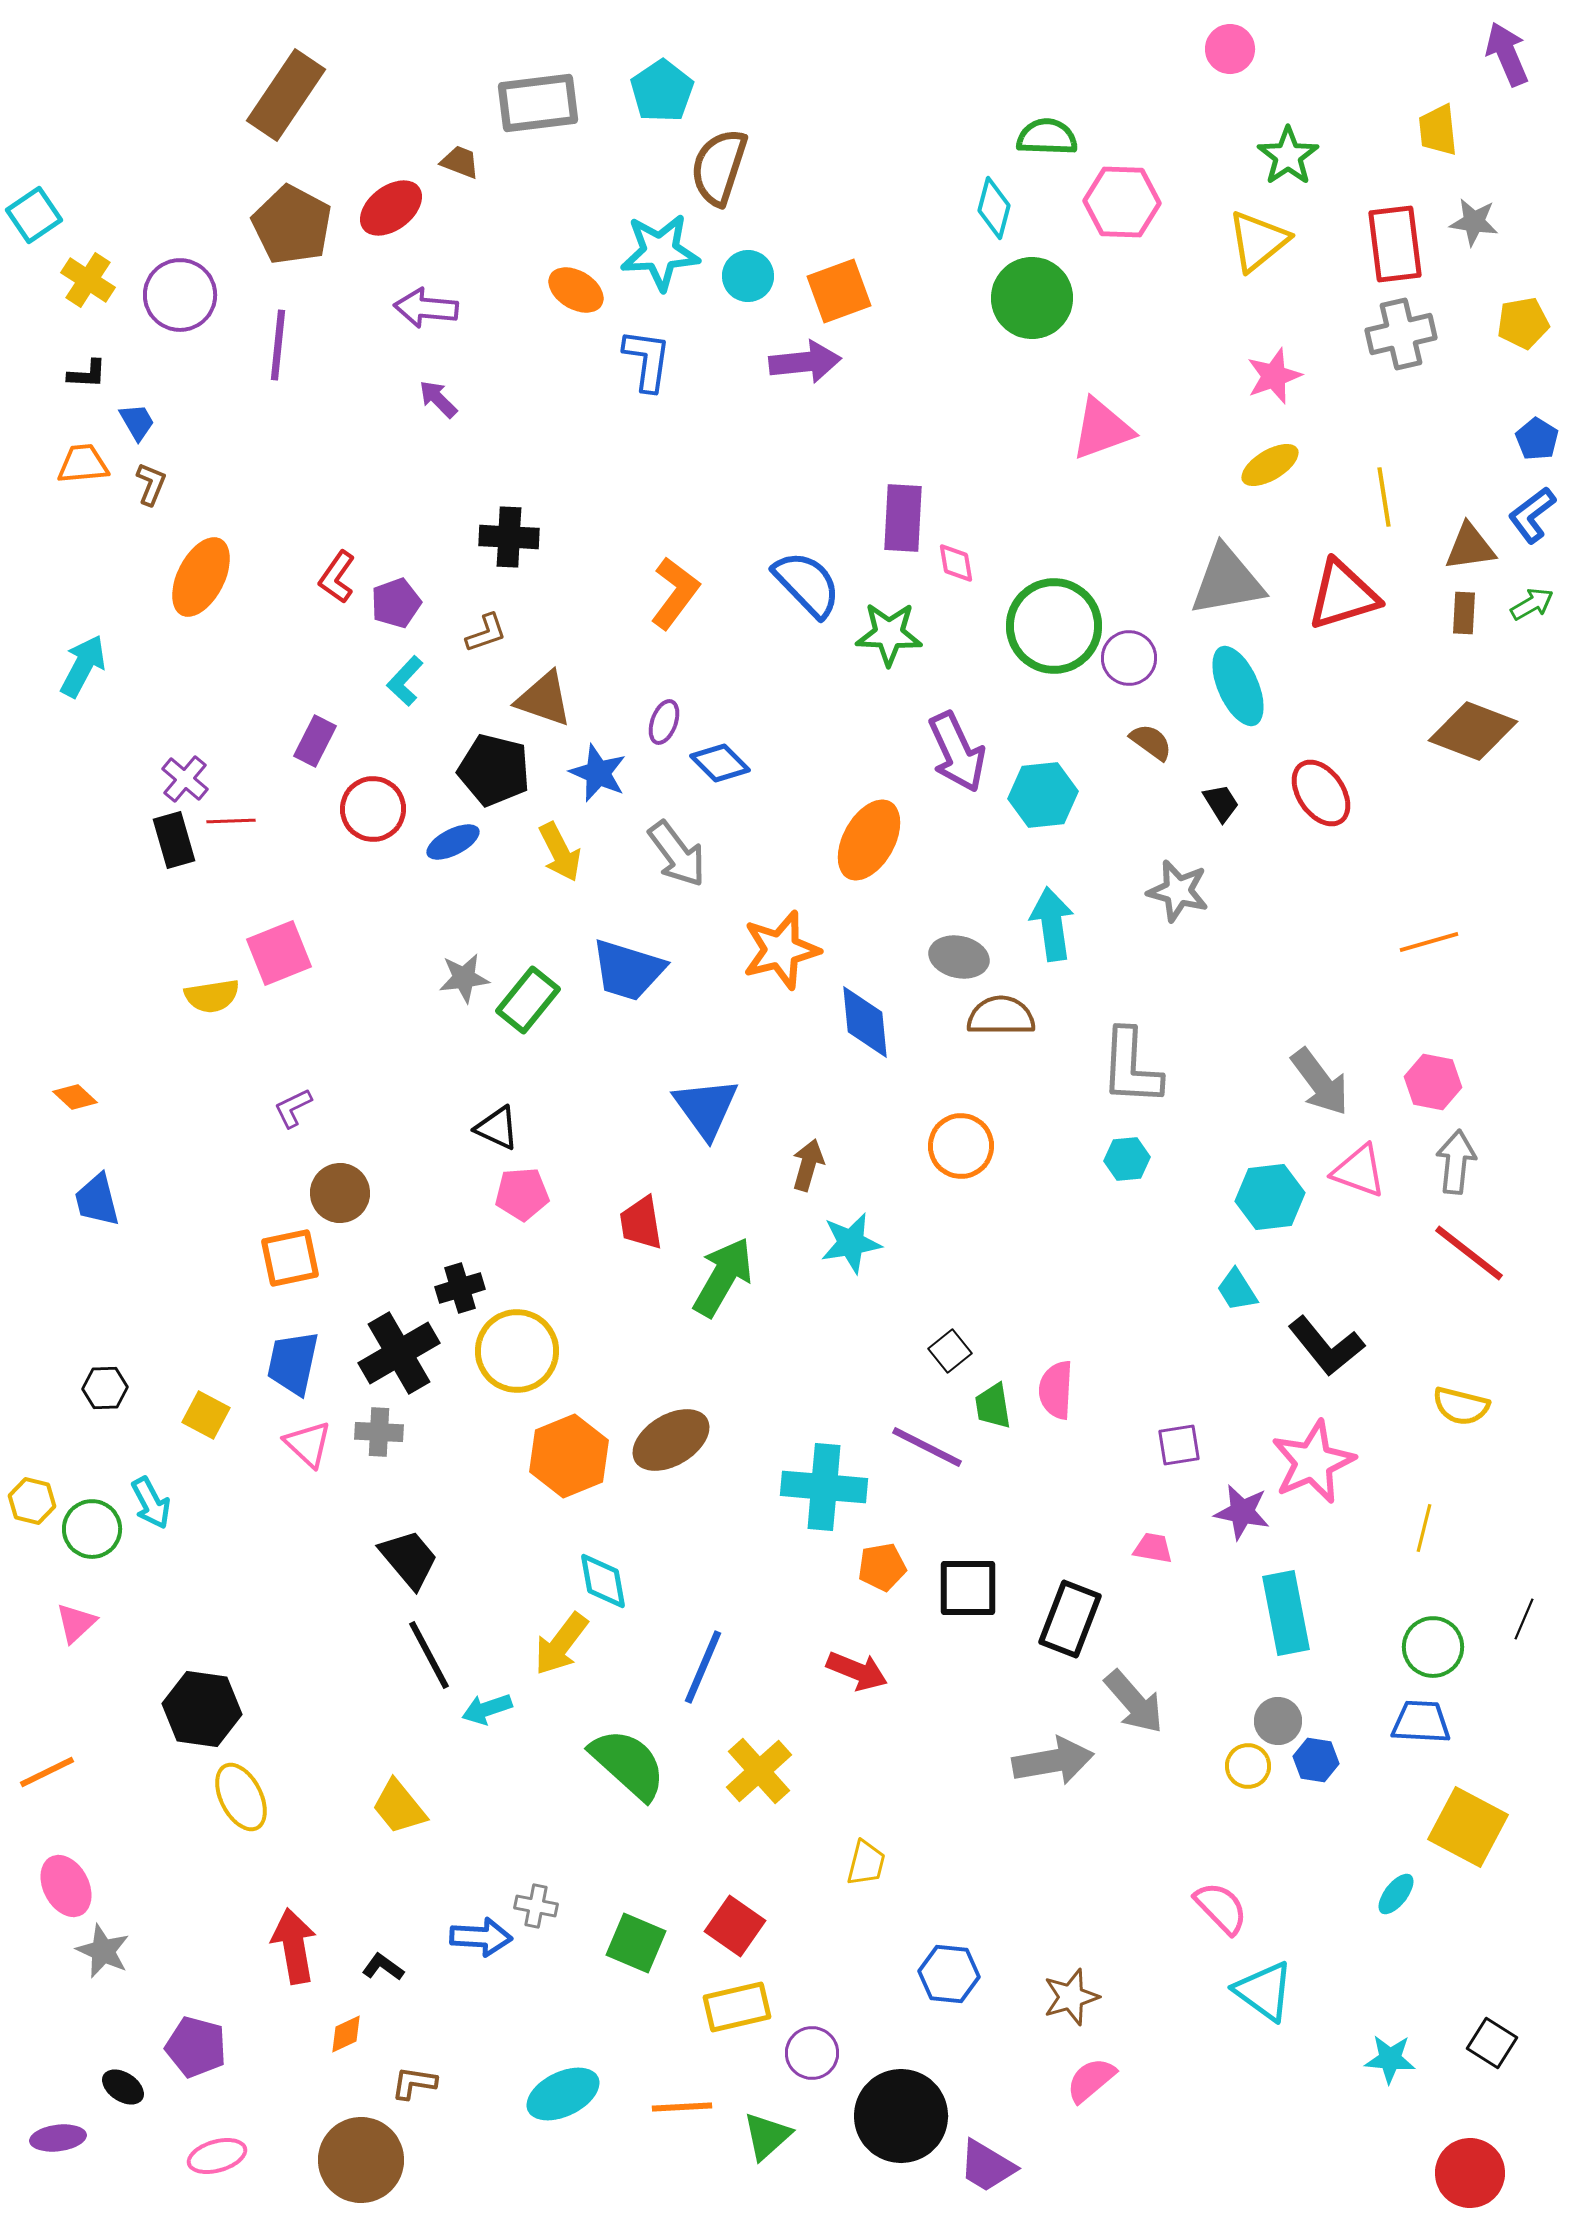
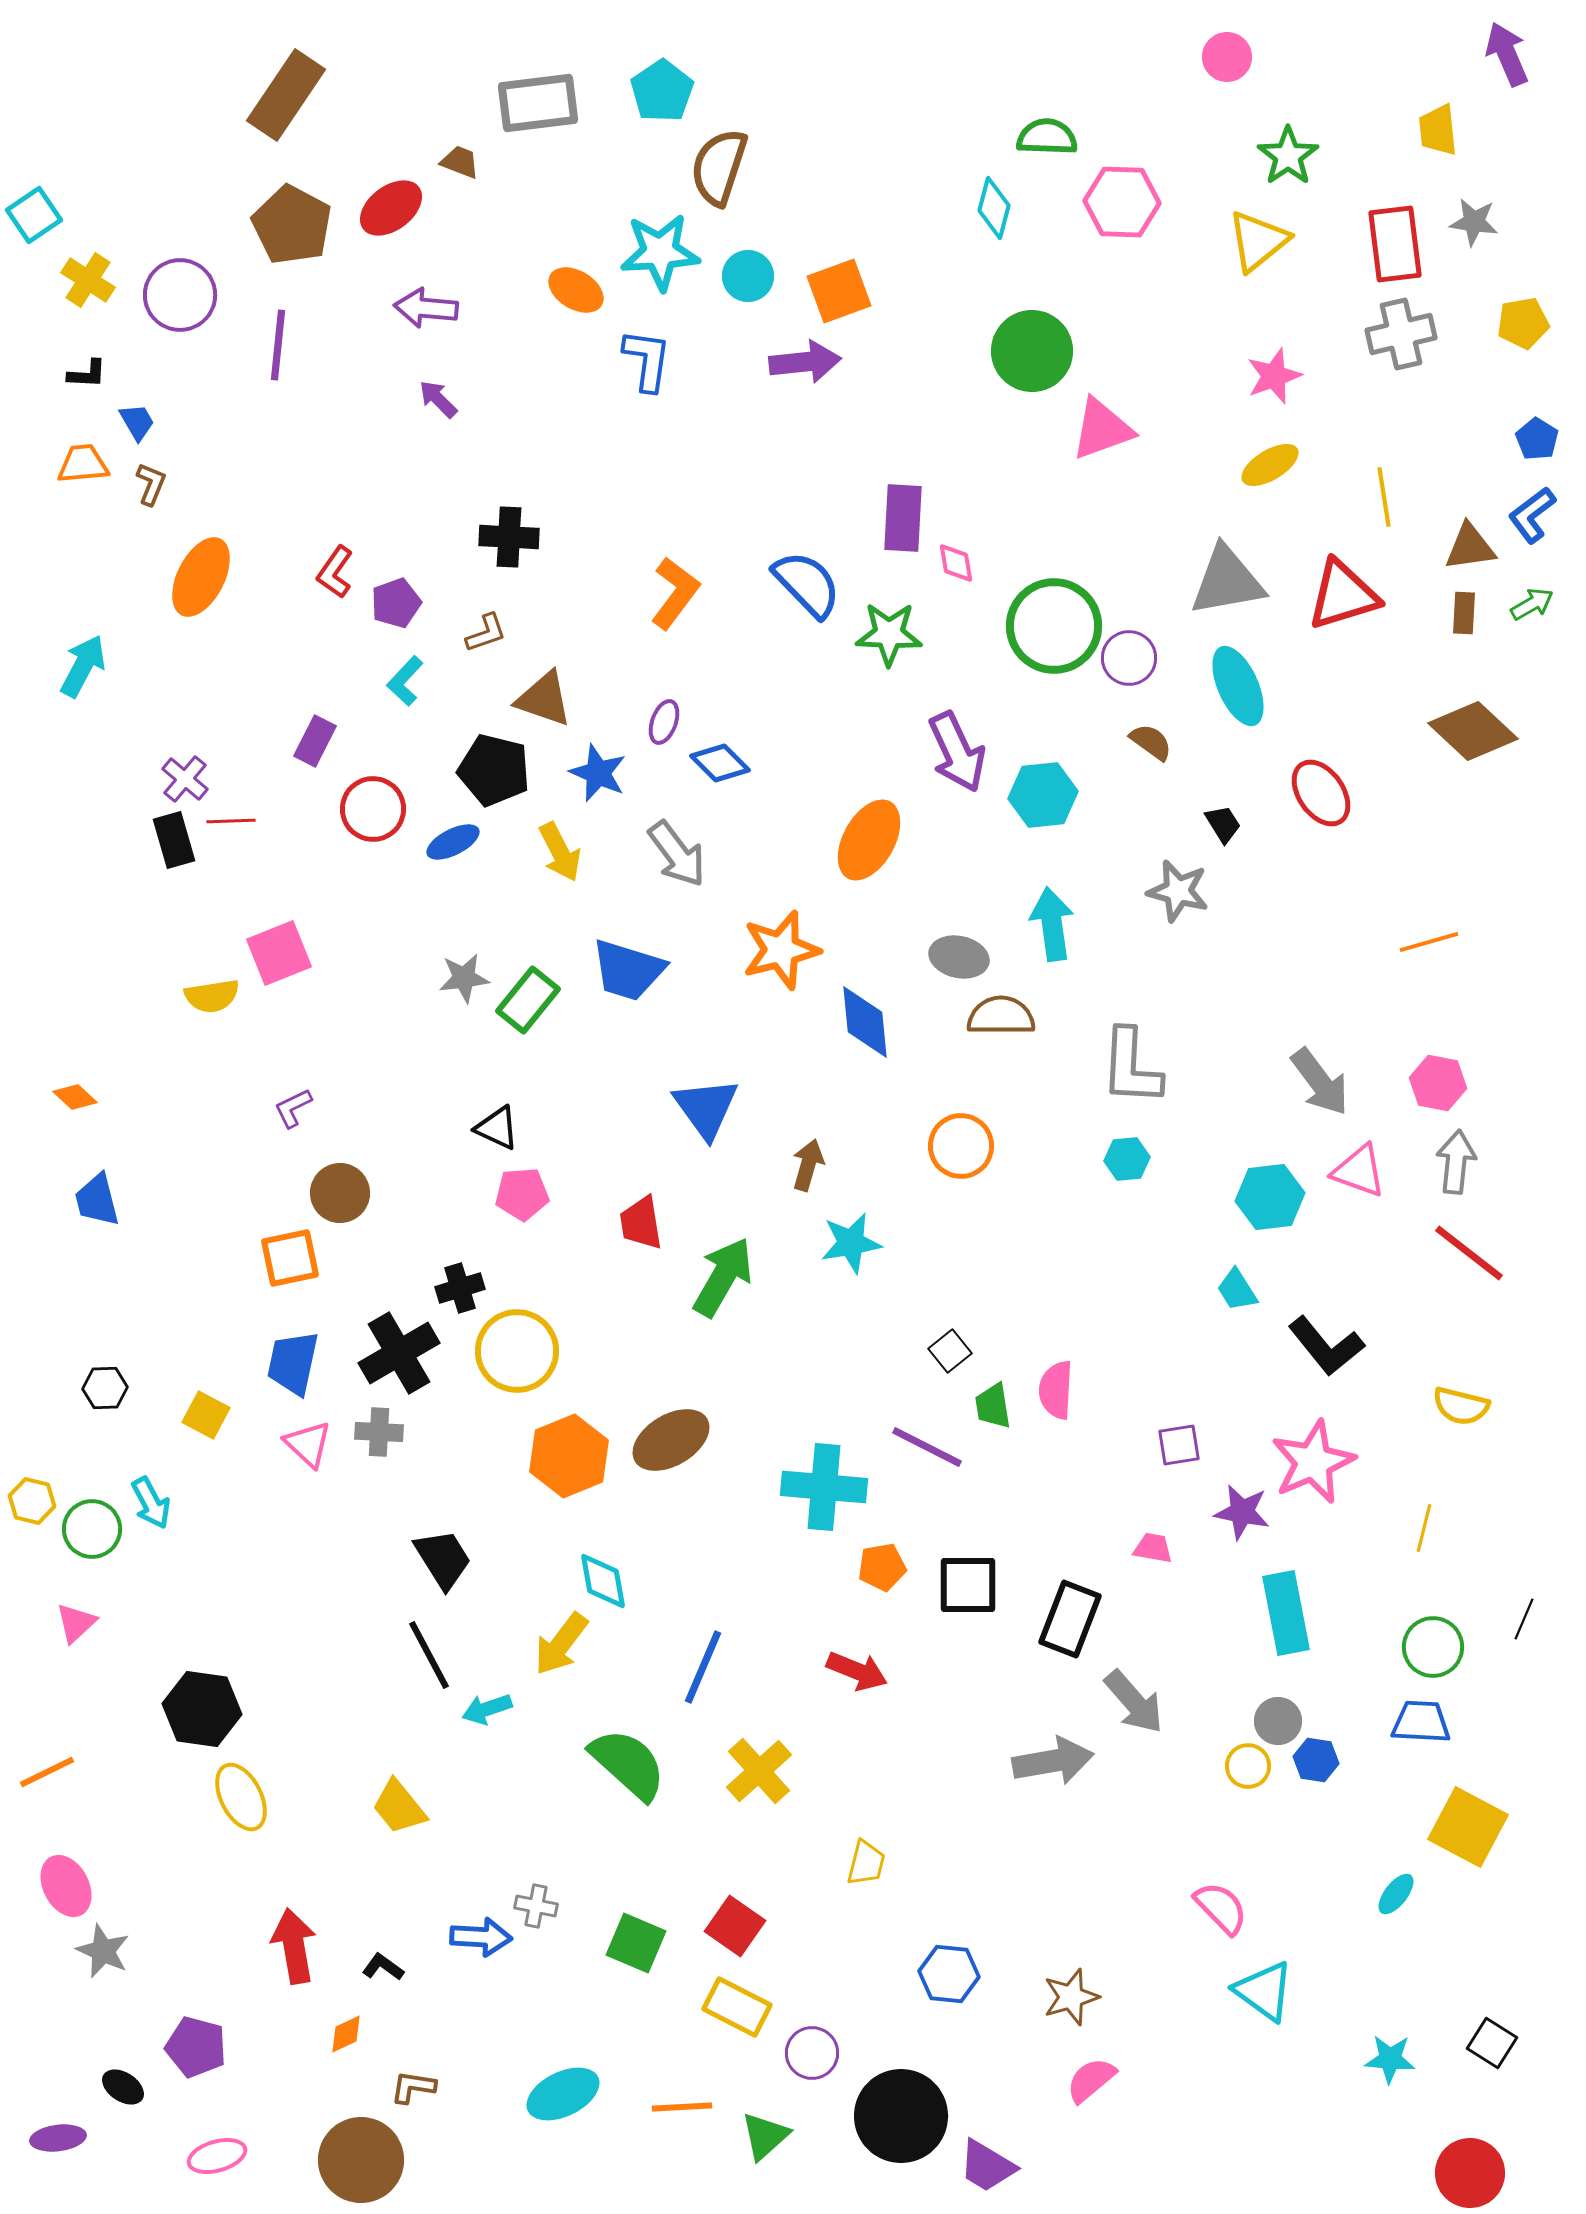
pink circle at (1230, 49): moved 3 px left, 8 px down
green circle at (1032, 298): moved 53 px down
red L-shape at (337, 577): moved 2 px left, 5 px up
brown diamond at (1473, 731): rotated 22 degrees clockwise
black trapezoid at (1221, 803): moved 2 px right, 21 px down
pink hexagon at (1433, 1082): moved 5 px right, 1 px down
black trapezoid at (409, 1559): moved 34 px right; rotated 8 degrees clockwise
black square at (968, 1588): moved 3 px up
yellow rectangle at (737, 2007): rotated 40 degrees clockwise
brown L-shape at (414, 2083): moved 1 px left, 4 px down
green triangle at (767, 2136): moved 2 px left
